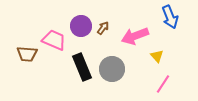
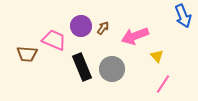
blue arrow: moved 13 px right, 1 px up
